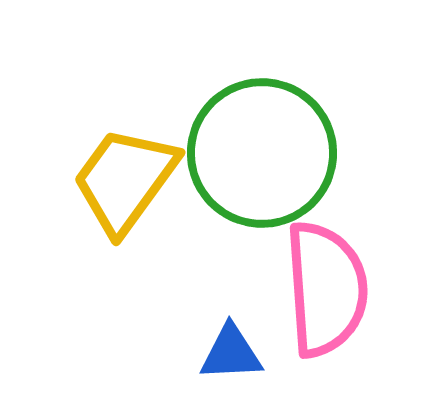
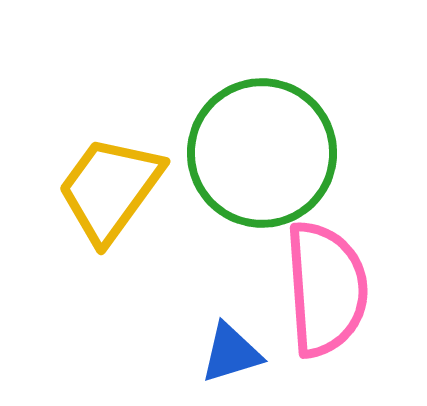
yellow trapezoid: moved 15 px left, 9 px down
blue triangle: rotated 14 degrees counterclockwise
